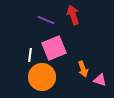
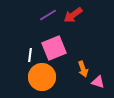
red arrow: rotated 108 degrees counterclockwise
purple line: moved 2 px right, 5 px up; rotated 54 degrees counterclockwise
pink triangle: moved 2 px left, 2 px down
